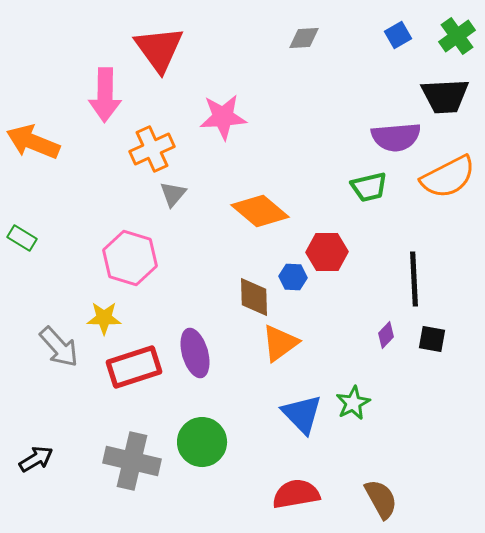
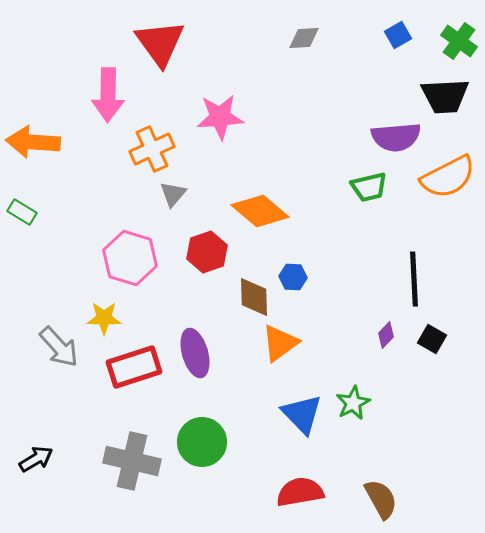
green cross: moved 2 px right, 5 px down; rotated 18 degrees counterclockwise
red triangle: moved 1 px right, 6 px up
pink arrow: moved 3 px right
pink star: moved 3 px left
orange arrow: rotated 18 degrees counterclockwise
green rectangle: moved 26 px up
red hexagon: moved 120 px left; rotated 18 degrees counterclockwise
black square: rotated 20 degrees clockwise
red semicircle: moved 4 px right, 2 px up
